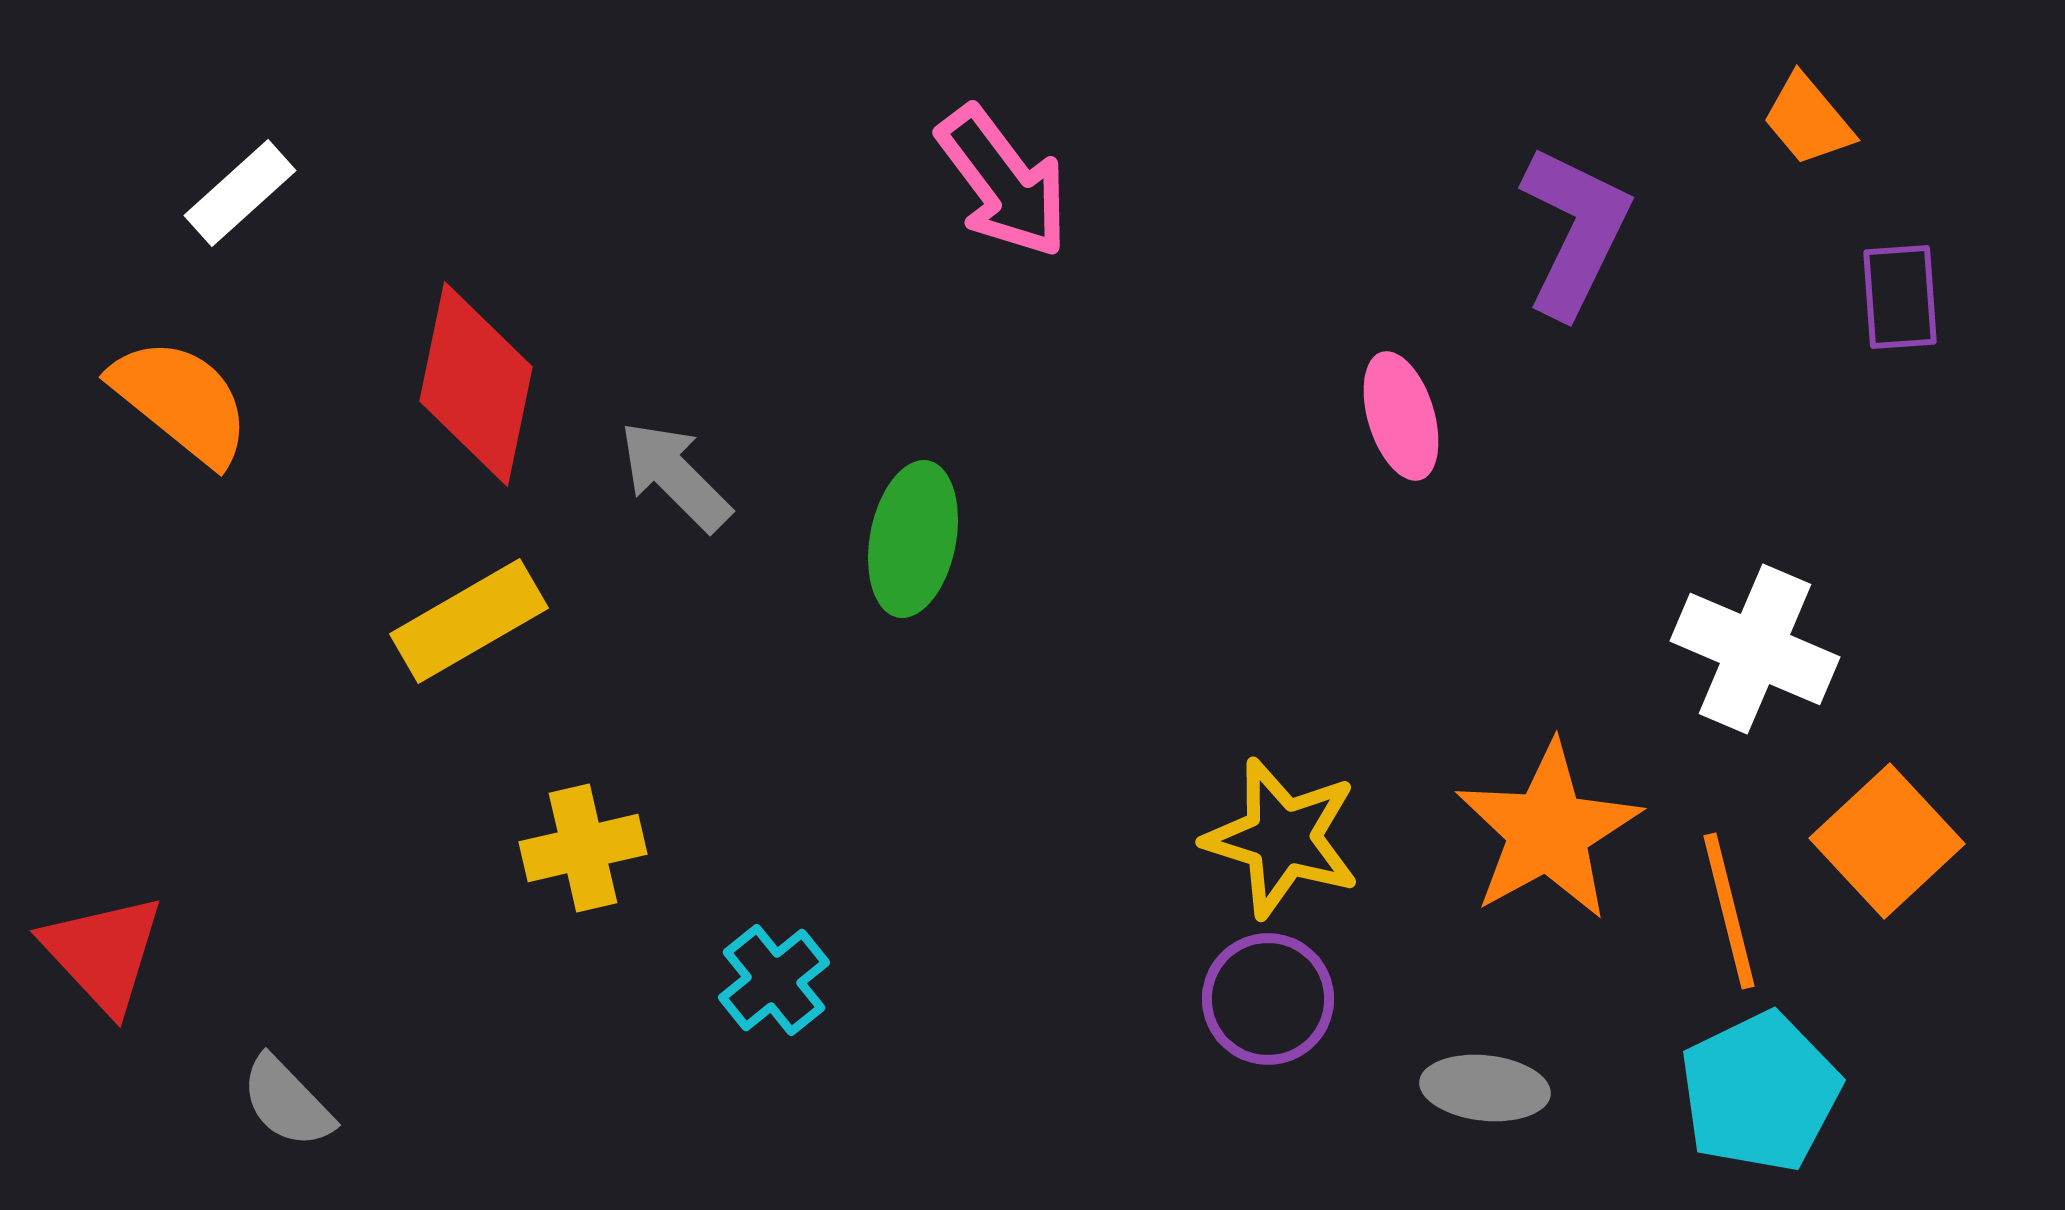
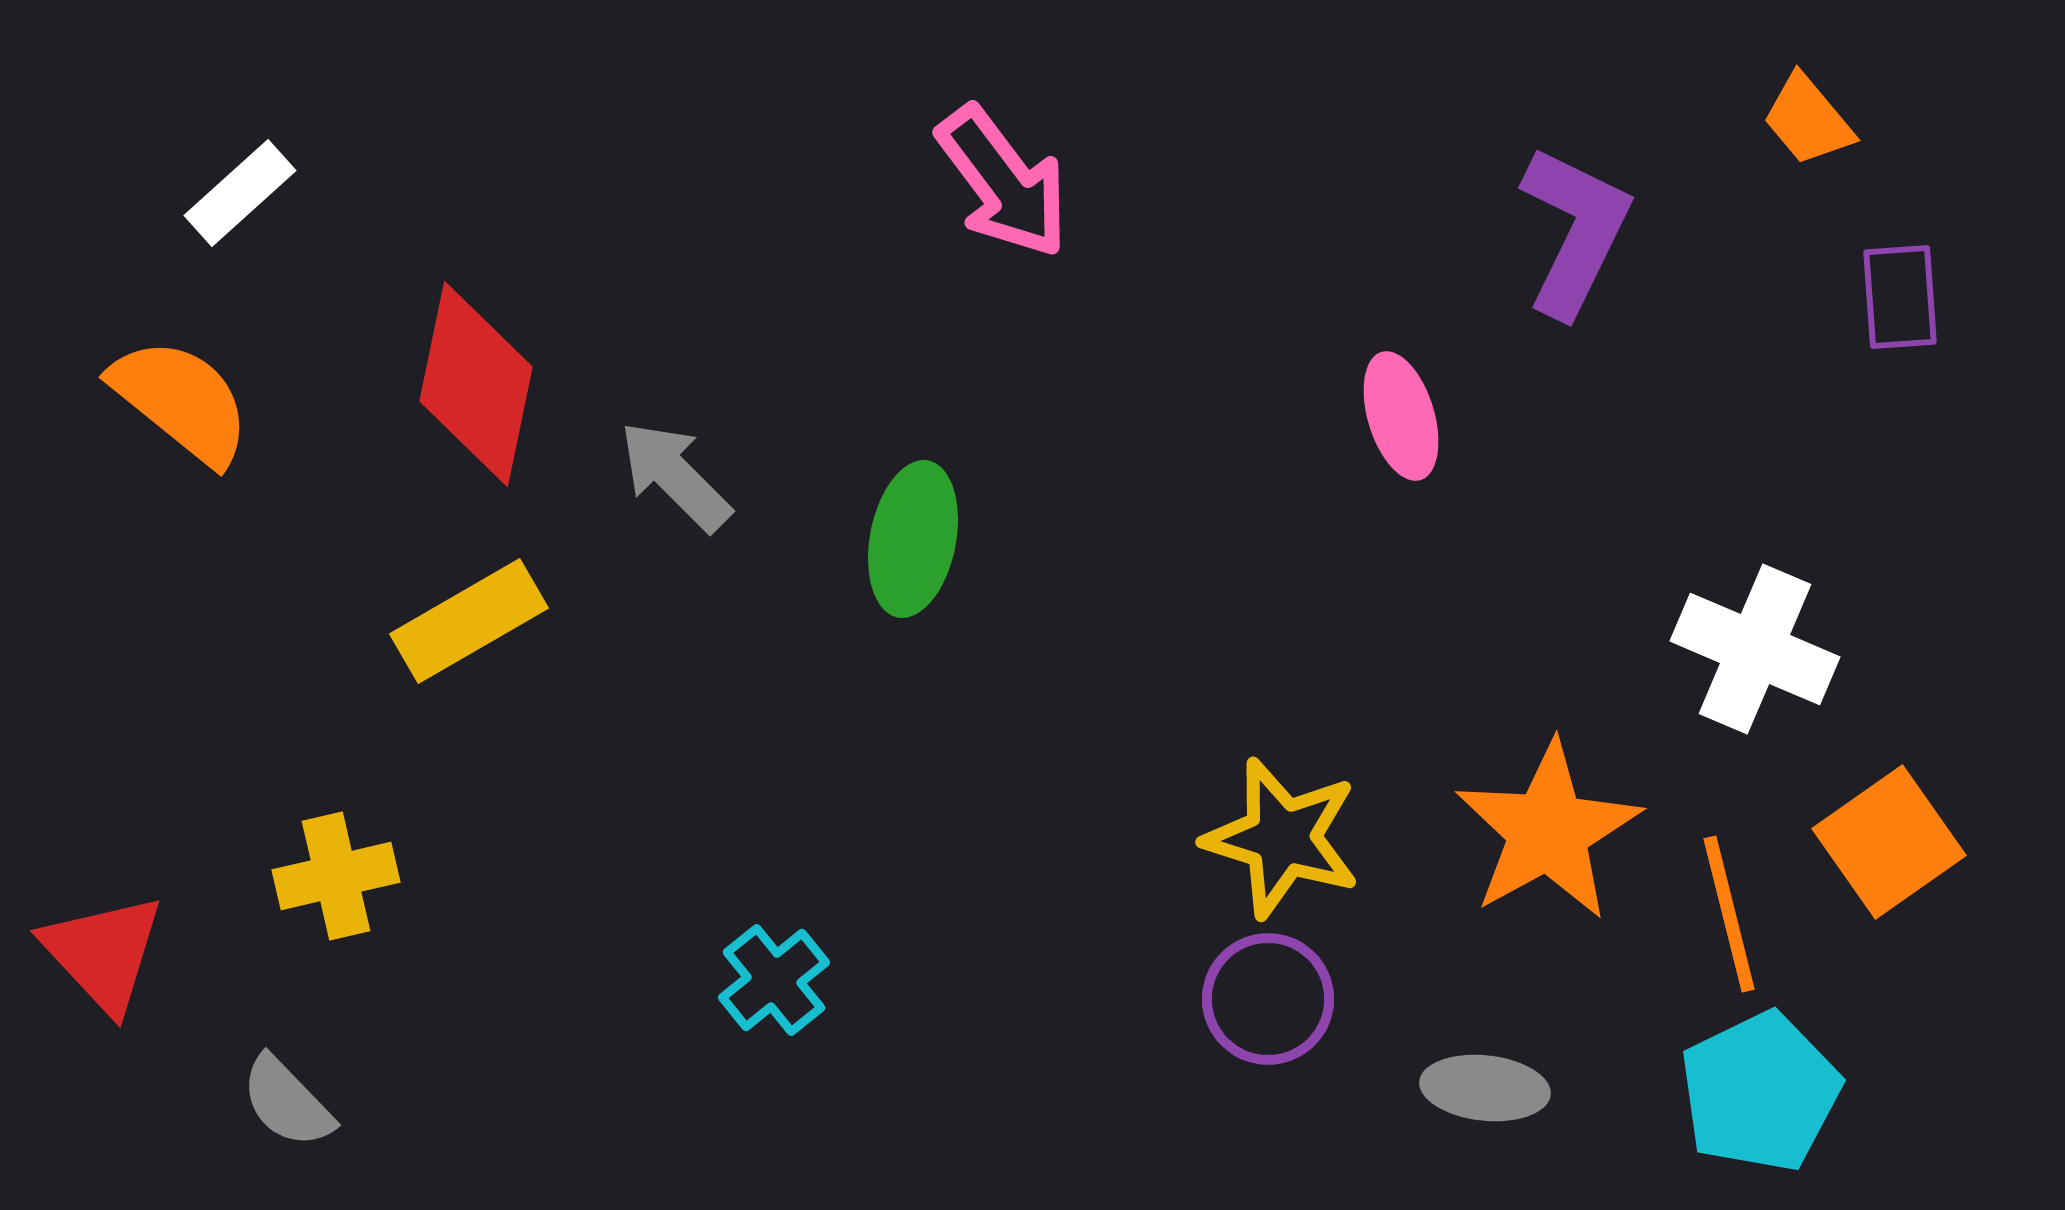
orange square: moved 2 px right, 1 px down; rotated 8 degrees clockwise
yellow cross: moved 247 px left, 28 px down
orange line: moved 3 px down
